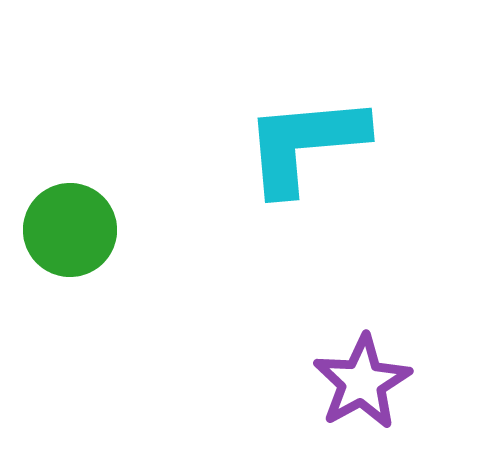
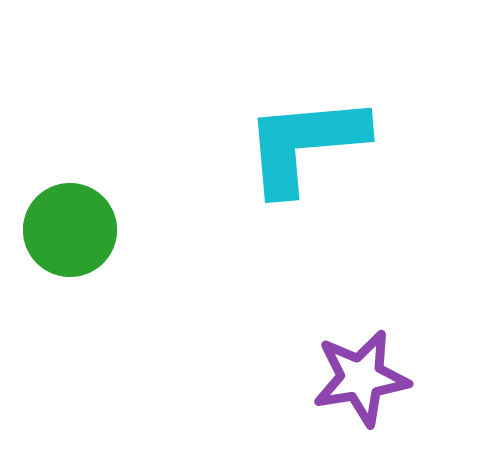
purple star: moved 1 px left, 4 px up; rotated 20 degrees clockwise
